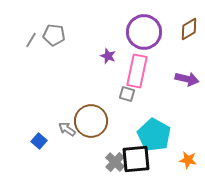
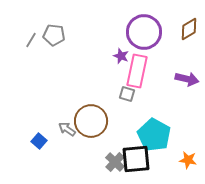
purple star: moved 13 px right
